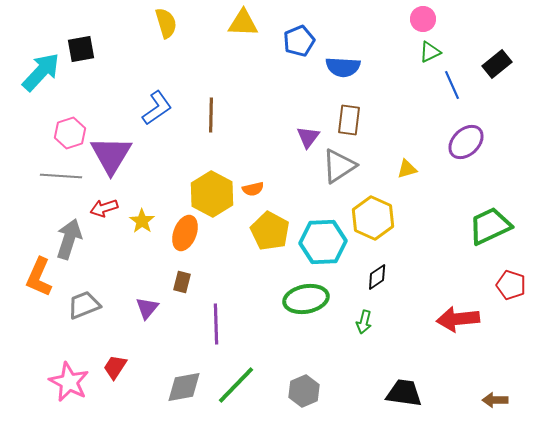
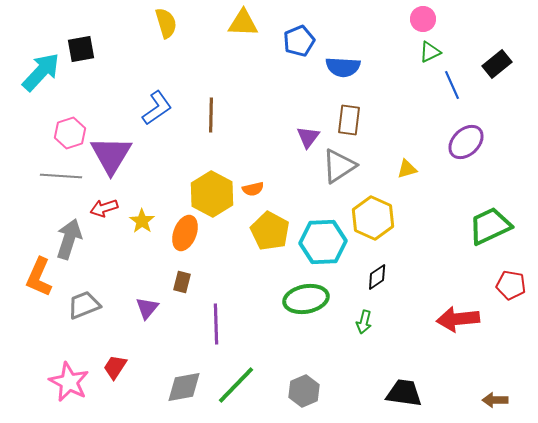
red pentagon at (511, 285): rotated 8 degrees counterclockwise
